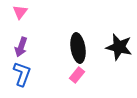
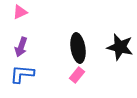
pink triangle: rotated 28 degrees clockwise
black star: moved 1 px right
blue L-shape: rotated 105 degrees counterclockwise
